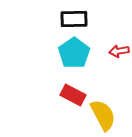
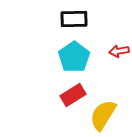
cyan pentagon: moved 4 px down
red rectangle: rotated 60 degrees counterclockwise
yellow semicircle: rotated 120 degrees counterclockwise
